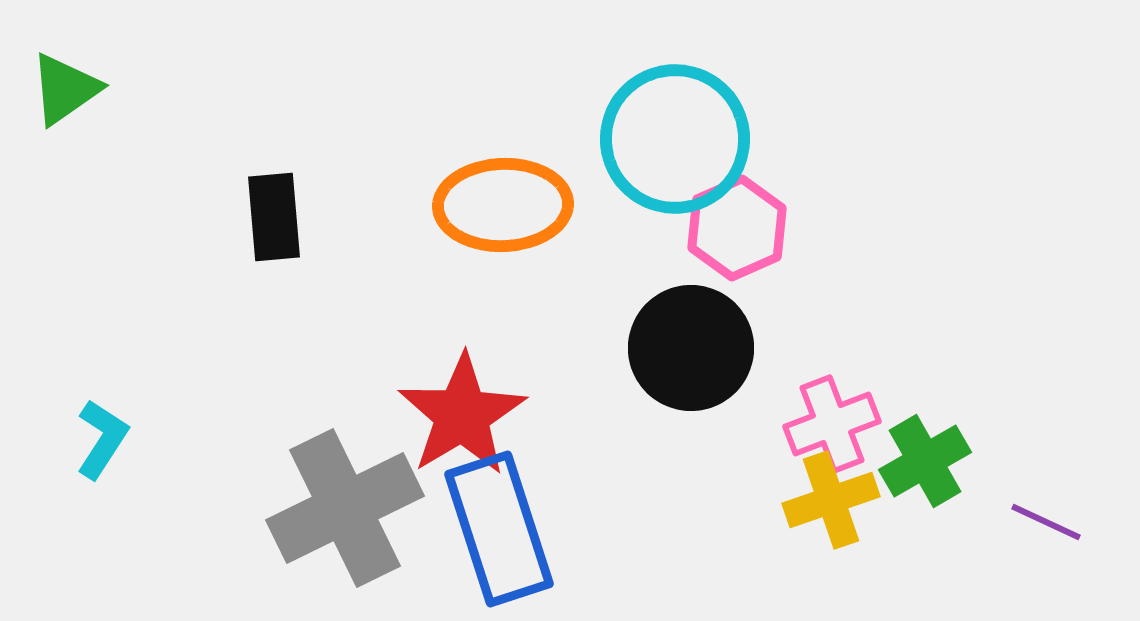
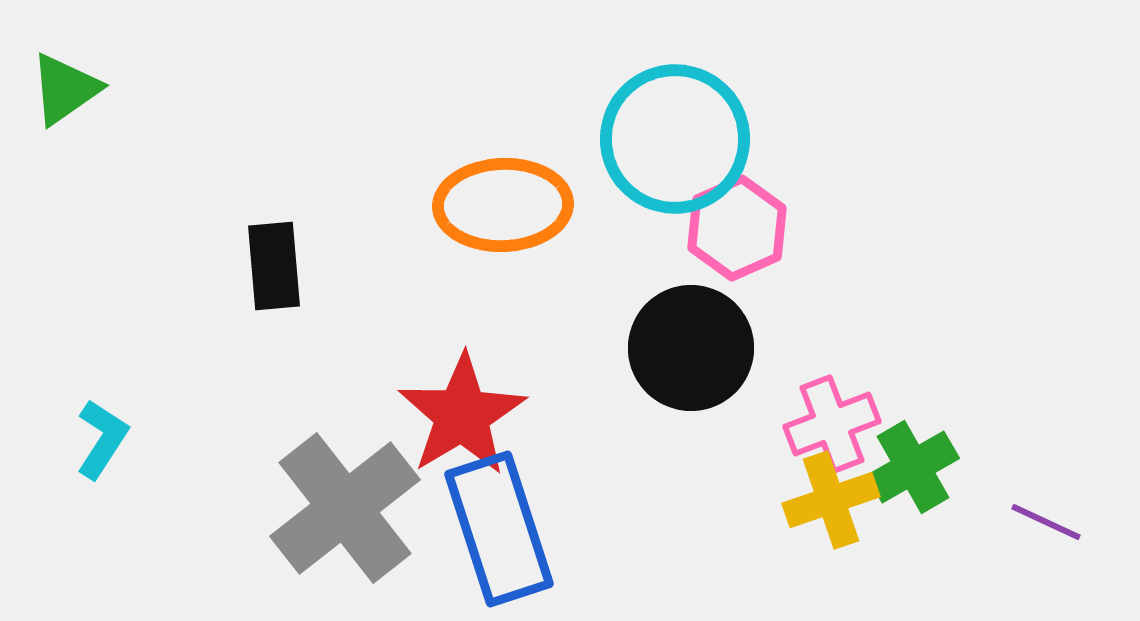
black rectangle: moved 49 px down
green cross: moved 12 px left, 6 px down
gray cross: rotated 12 degrees counterclockwise
